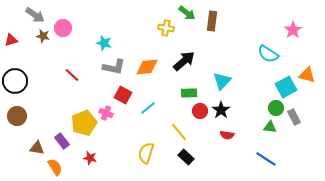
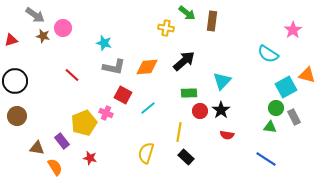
yellow line: rotated 48 degrees clockwise
